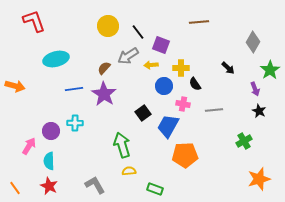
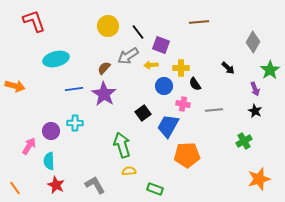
black star: moved 4 px left
orange pentagon: moved 2 px right
red star: moved 7 px right, 1 px up
